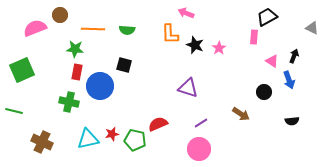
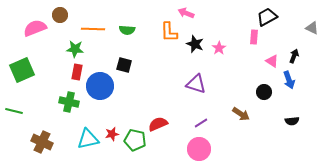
orange L-shape: moved 1 px left, 2 px up
black star: moved 1 px up
purple triangle: moved 8 px right, 4 px up
